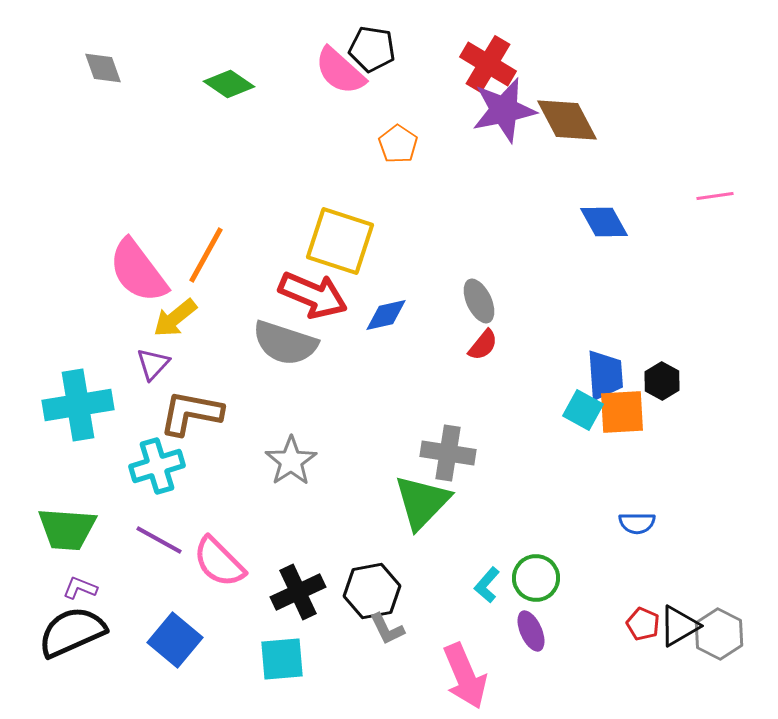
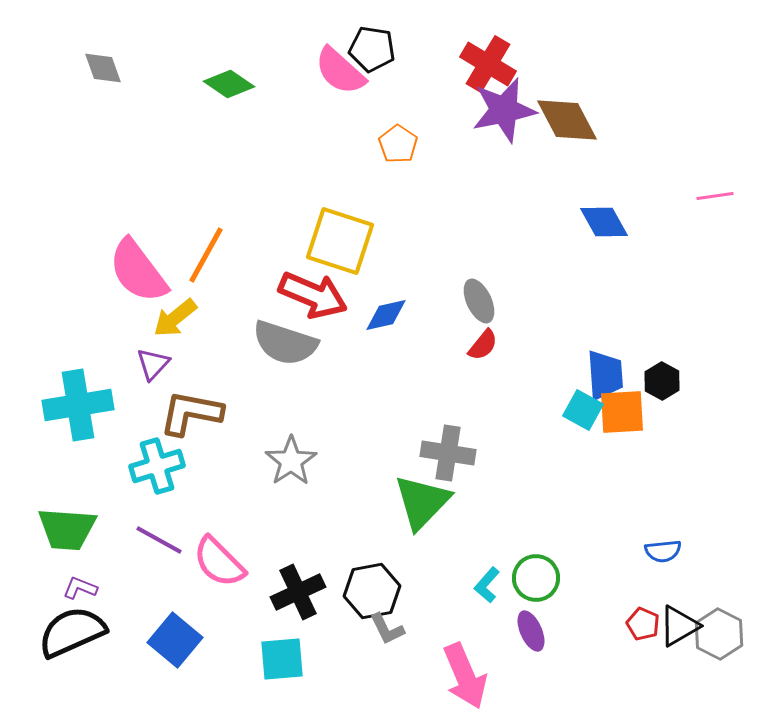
blue semicircle at (637, 523): moved 26 px right, 28 px down; rotated 6 degrees counterclockwise
